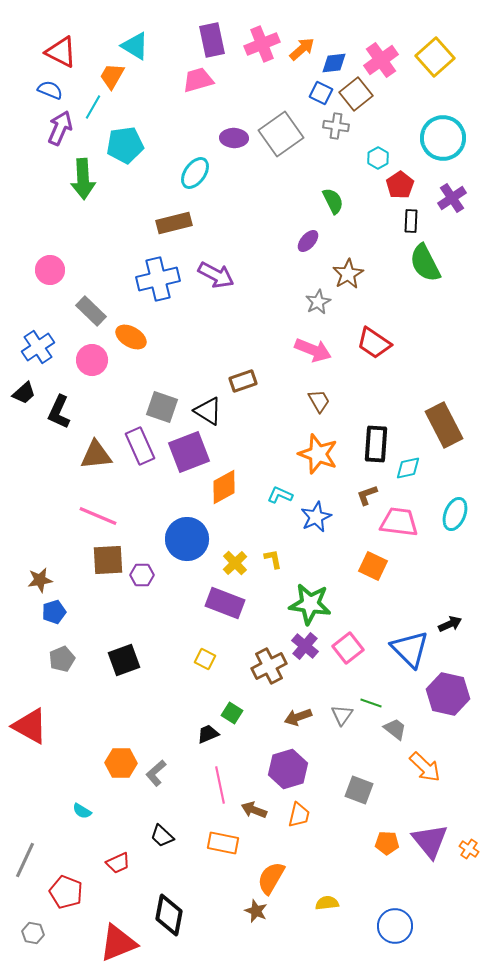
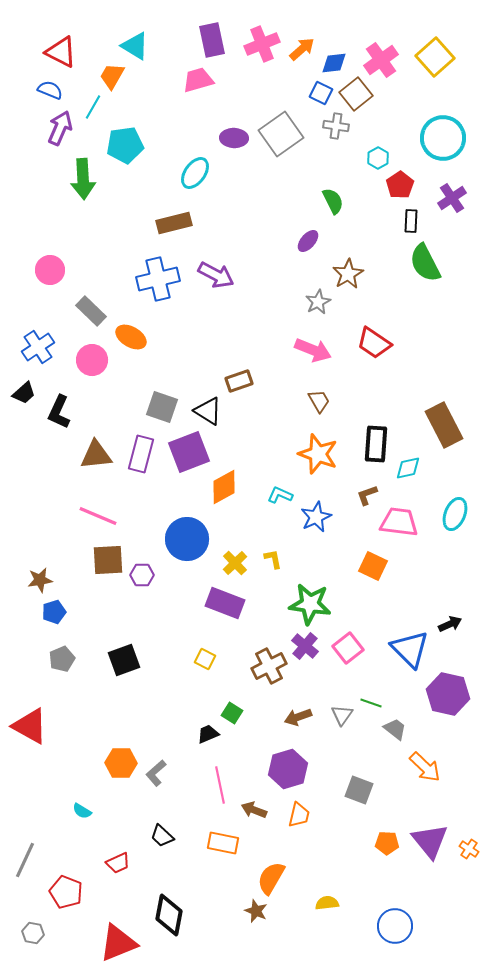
brown rectangle at (243, 381): moved 4 px left
purple rectangle at (140, 446): moved 1 px right, 8 px down; rotated 39 degrees clockwise
